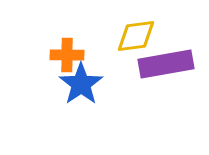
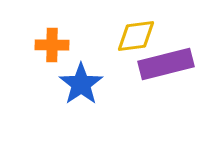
orange cross: moved 15 px left, 10 px up
purple rectangle: rotated 4 degrees counterclockwise
